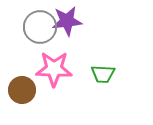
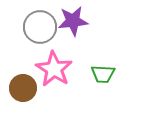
purple star: moved 6 px right
pink star: rotated 30 degrees clockwise
brown circle: moved 1 px right, 2 px up
